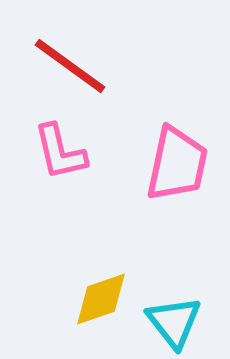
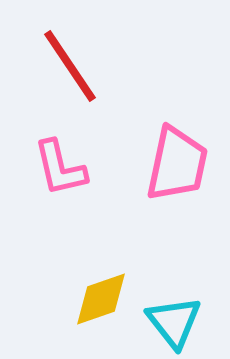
red line: rotated 20 degrees clockwise
pink L-shape: moved 16 px down
